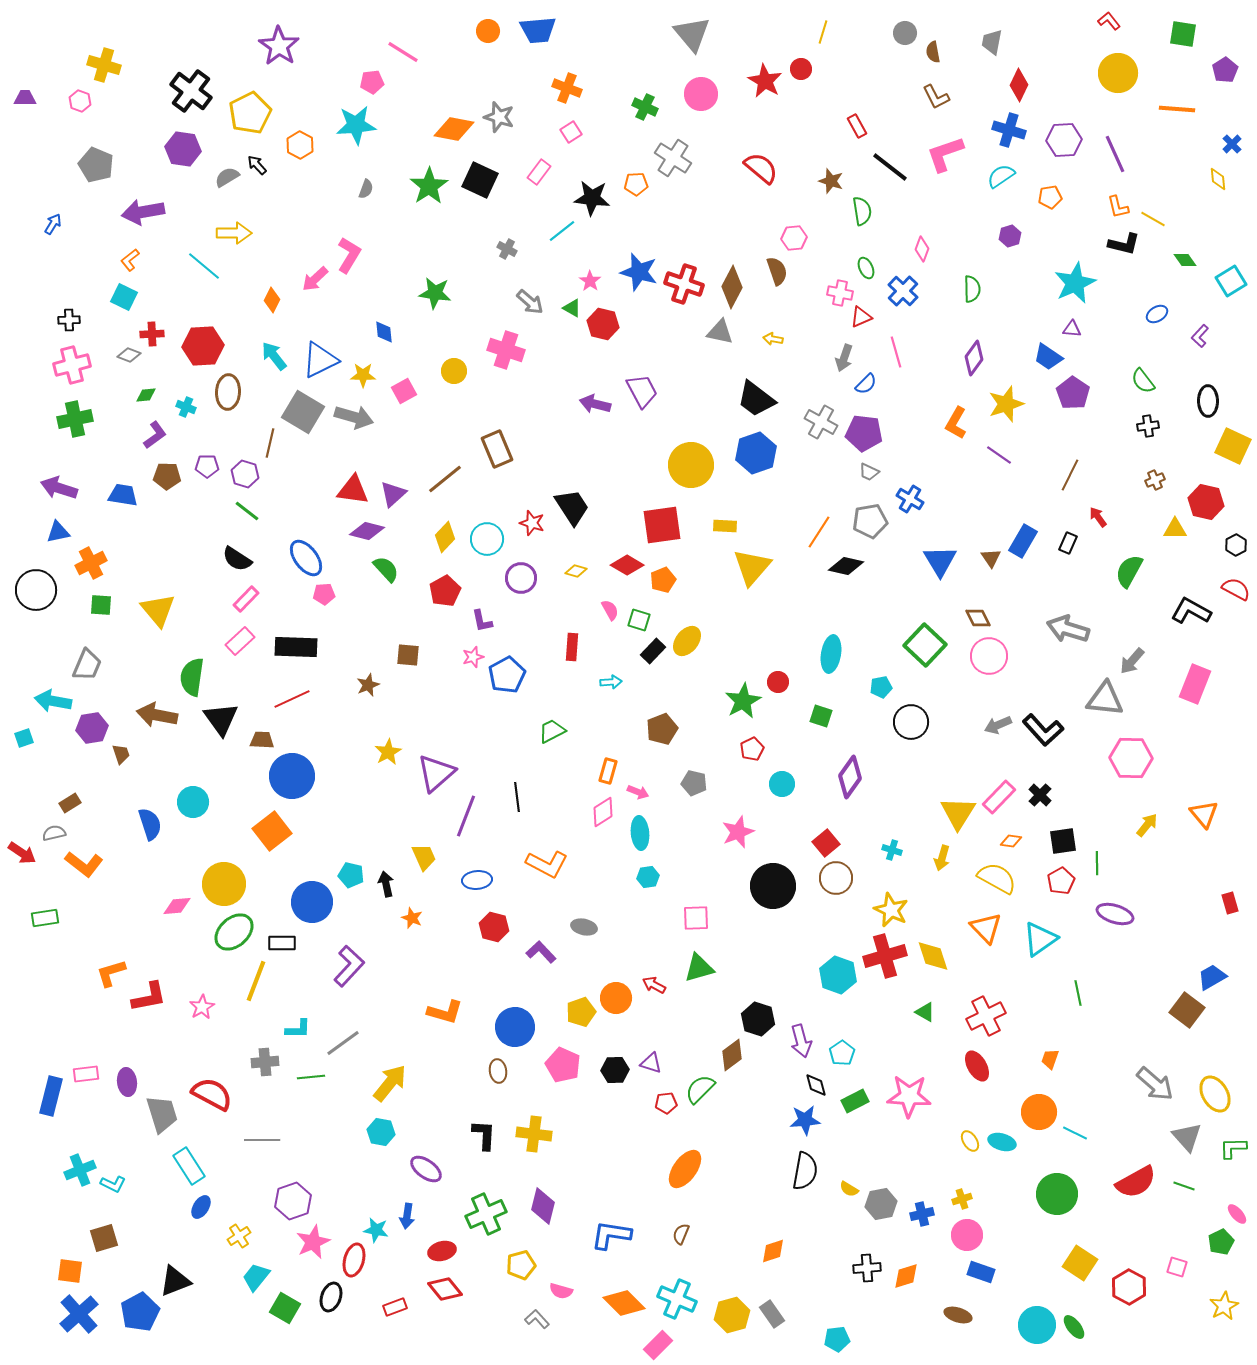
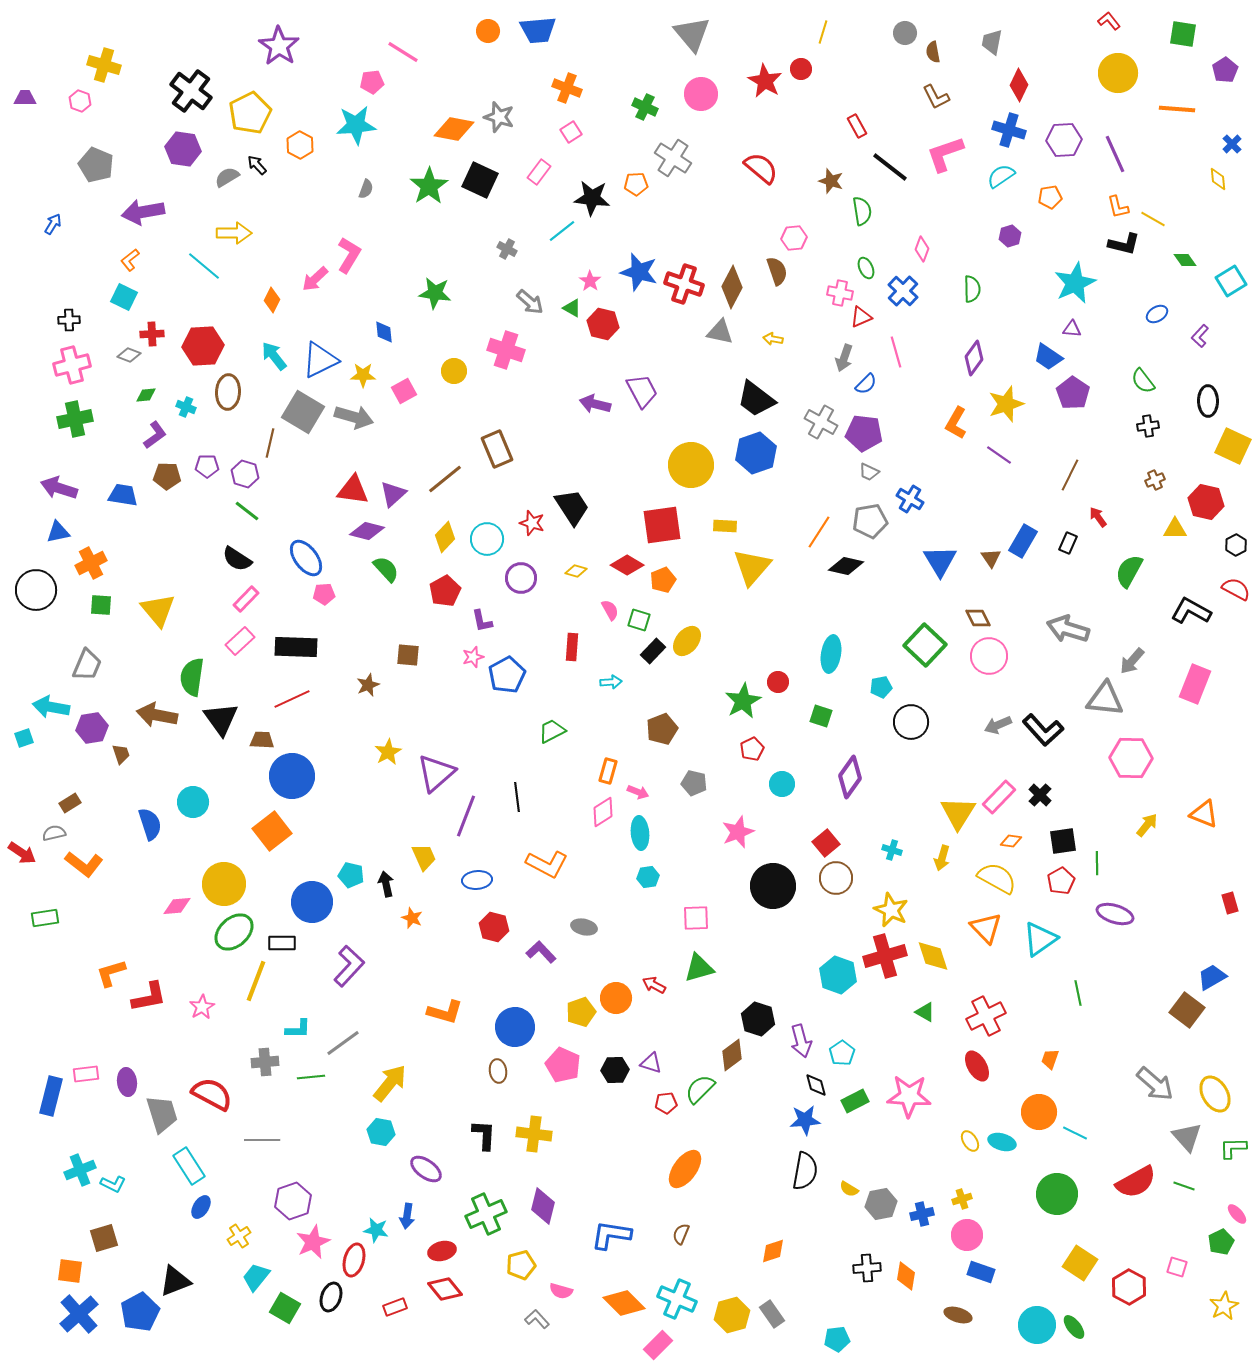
cyan arrow at (53, 701): moved 2 px left, 6 px down
orange triangle at (1204, 814): rotated 28 degrees counterclockwise
orange diamond at (906, 1276): rotated 64 degrees counterclockwise
